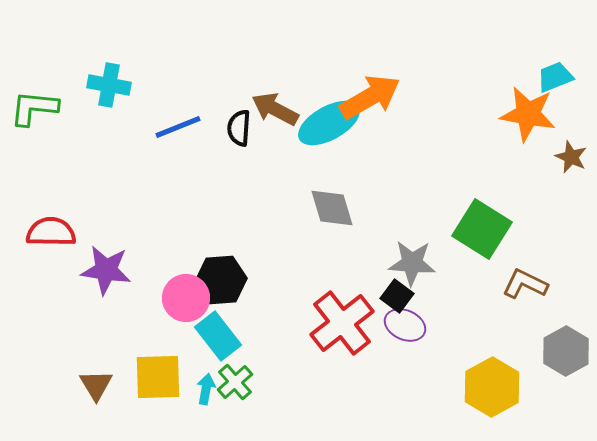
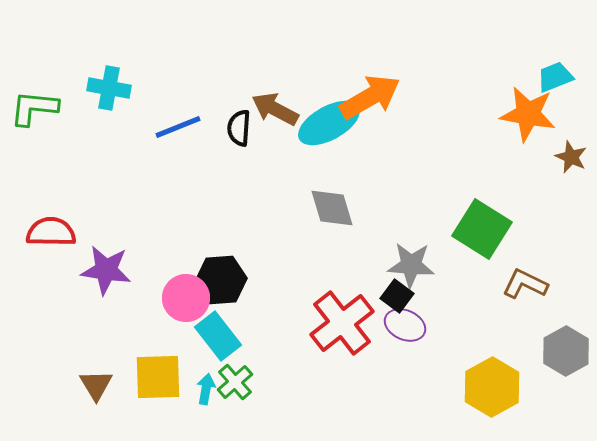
cyan cross: moved 3 px down
gray star: moved 1 px left, 2 px down
